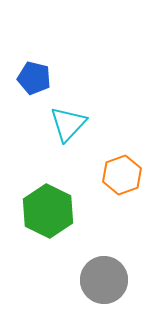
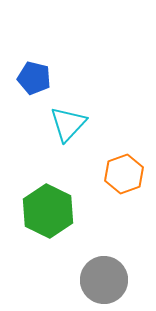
orange hexagon: moved 2 px right, 1 px up
